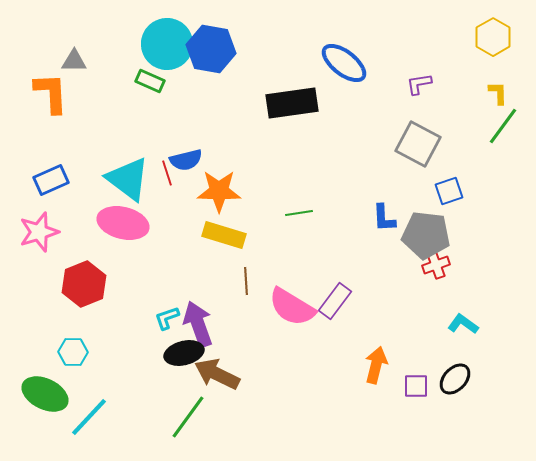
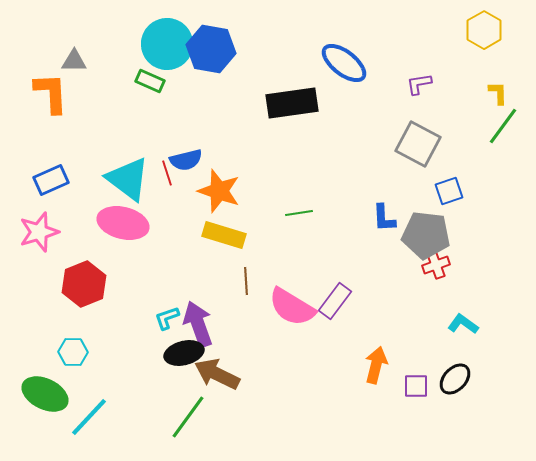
yellow hexagon at (493, 37): moved 9 px left, 7 px up
orange star at (219, 191): rotated 18 degrees clockwise
